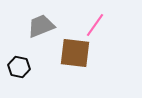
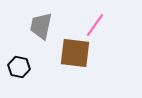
gray trapezoid: rotated 56 degrees counterclockwise
